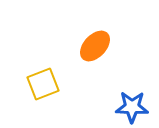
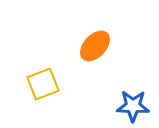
blue star: moved 1 px right, 1 px up
